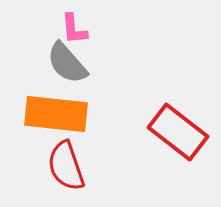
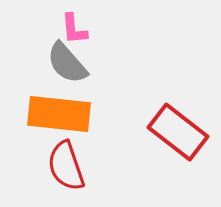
orange rectangle: moved 3 px right
